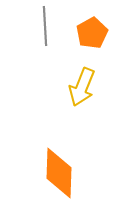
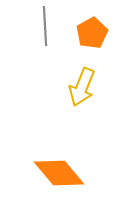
orange diamond: rotated 42 degrees counterclockwise
